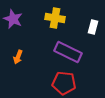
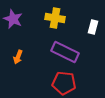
purple rectangle: moved 3 px left
